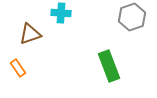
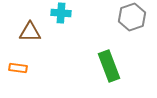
brown triangle: moved 2 px up; rotated 20 degrees clockwise
orange rectangle: rotated 48 degrees counterclockwise
